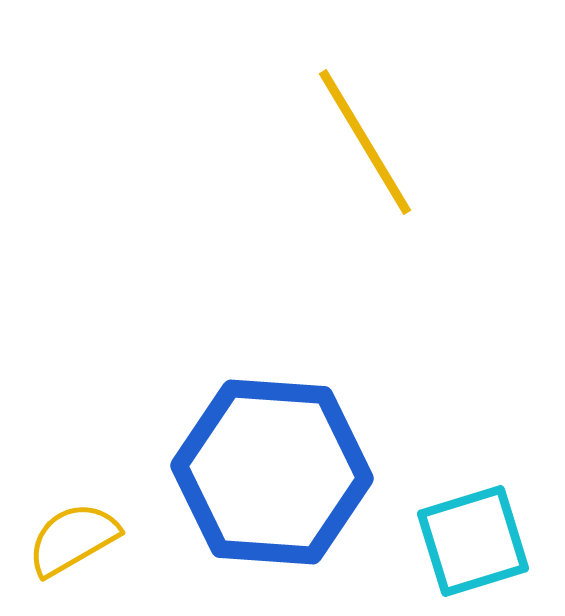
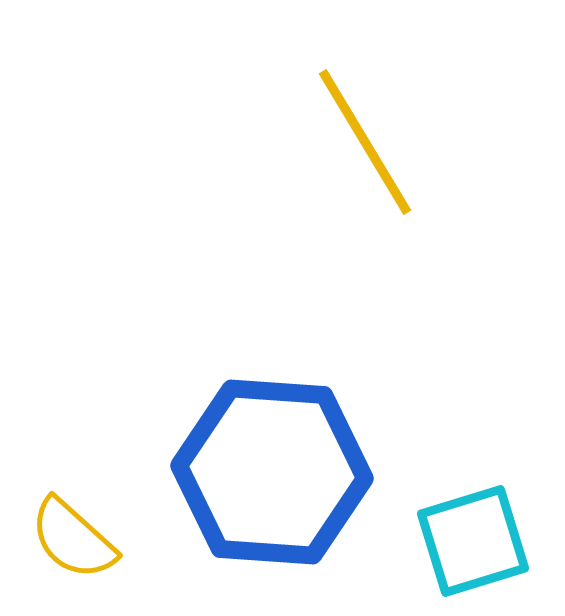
yellow semicircle: rotated 108 degrees counterclockwise
